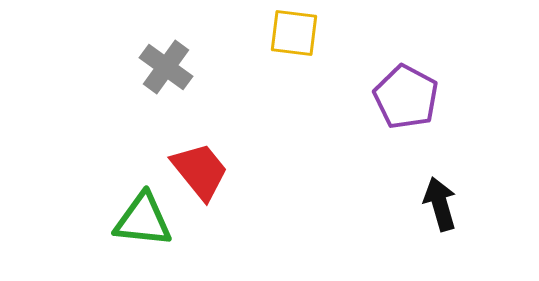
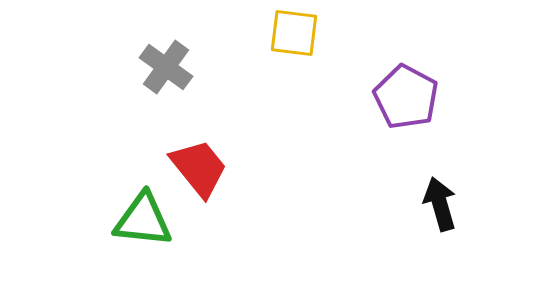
red trapezoid: moved 1 px left, 3 px up
